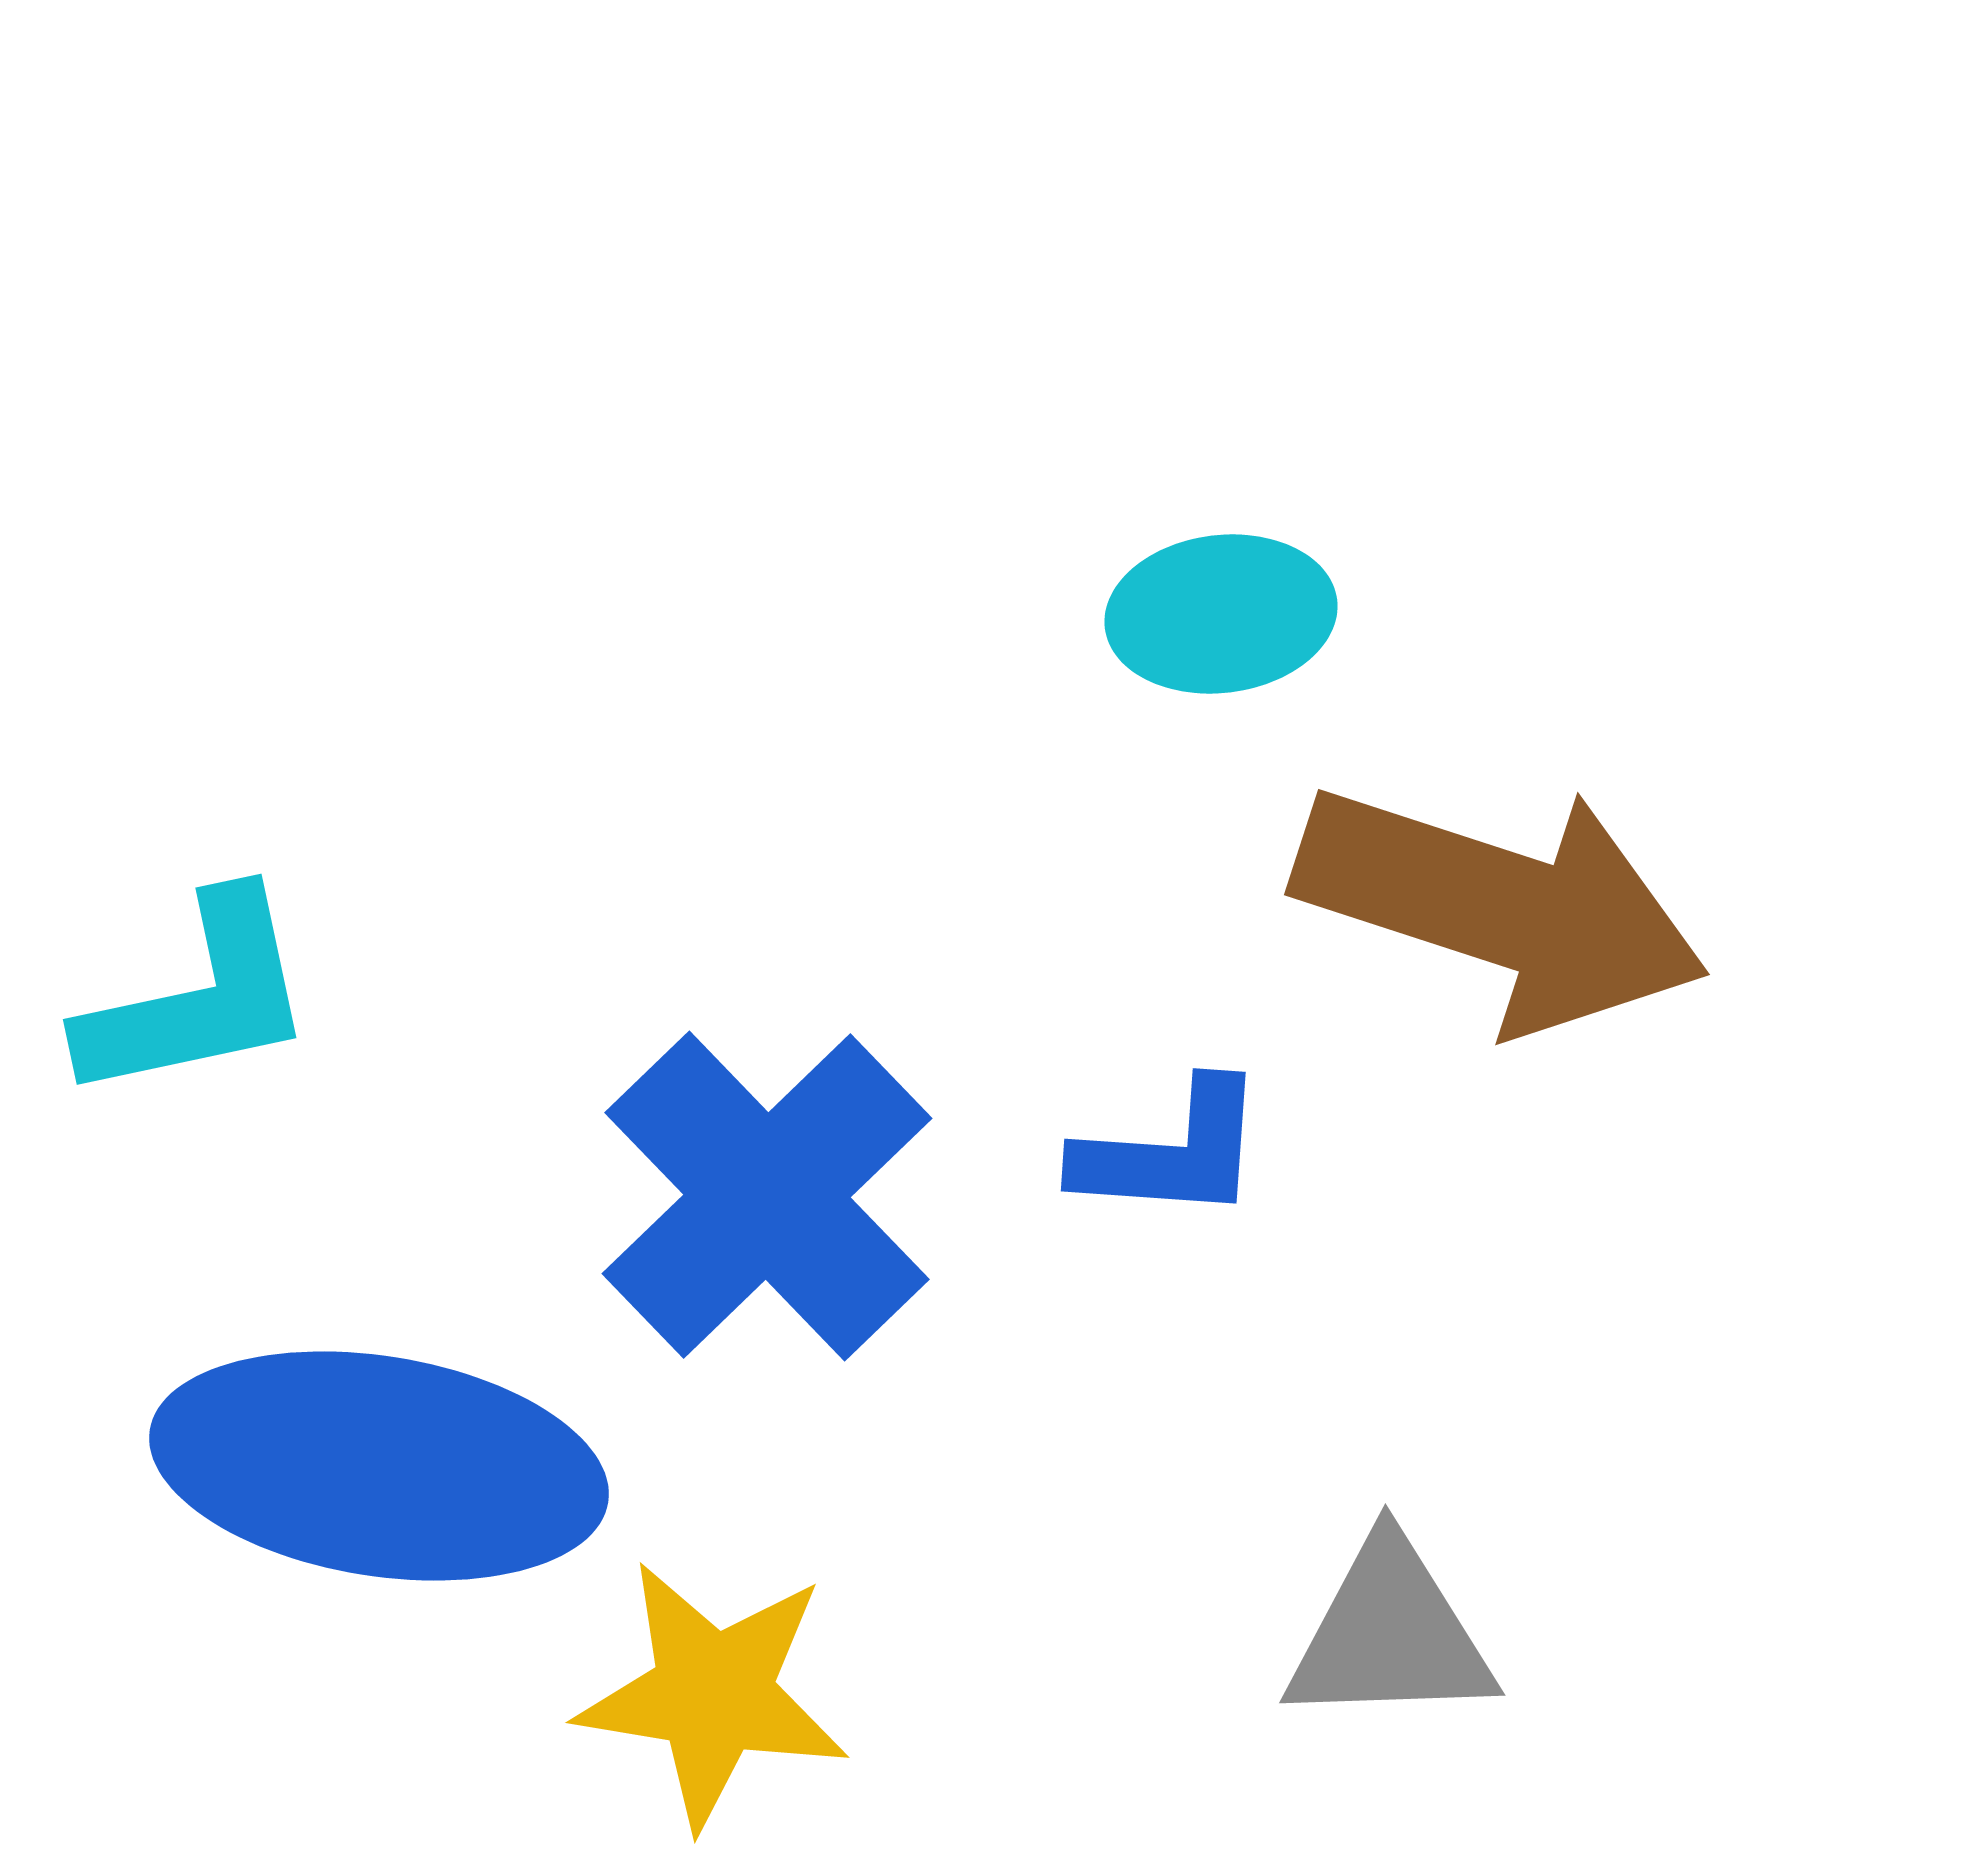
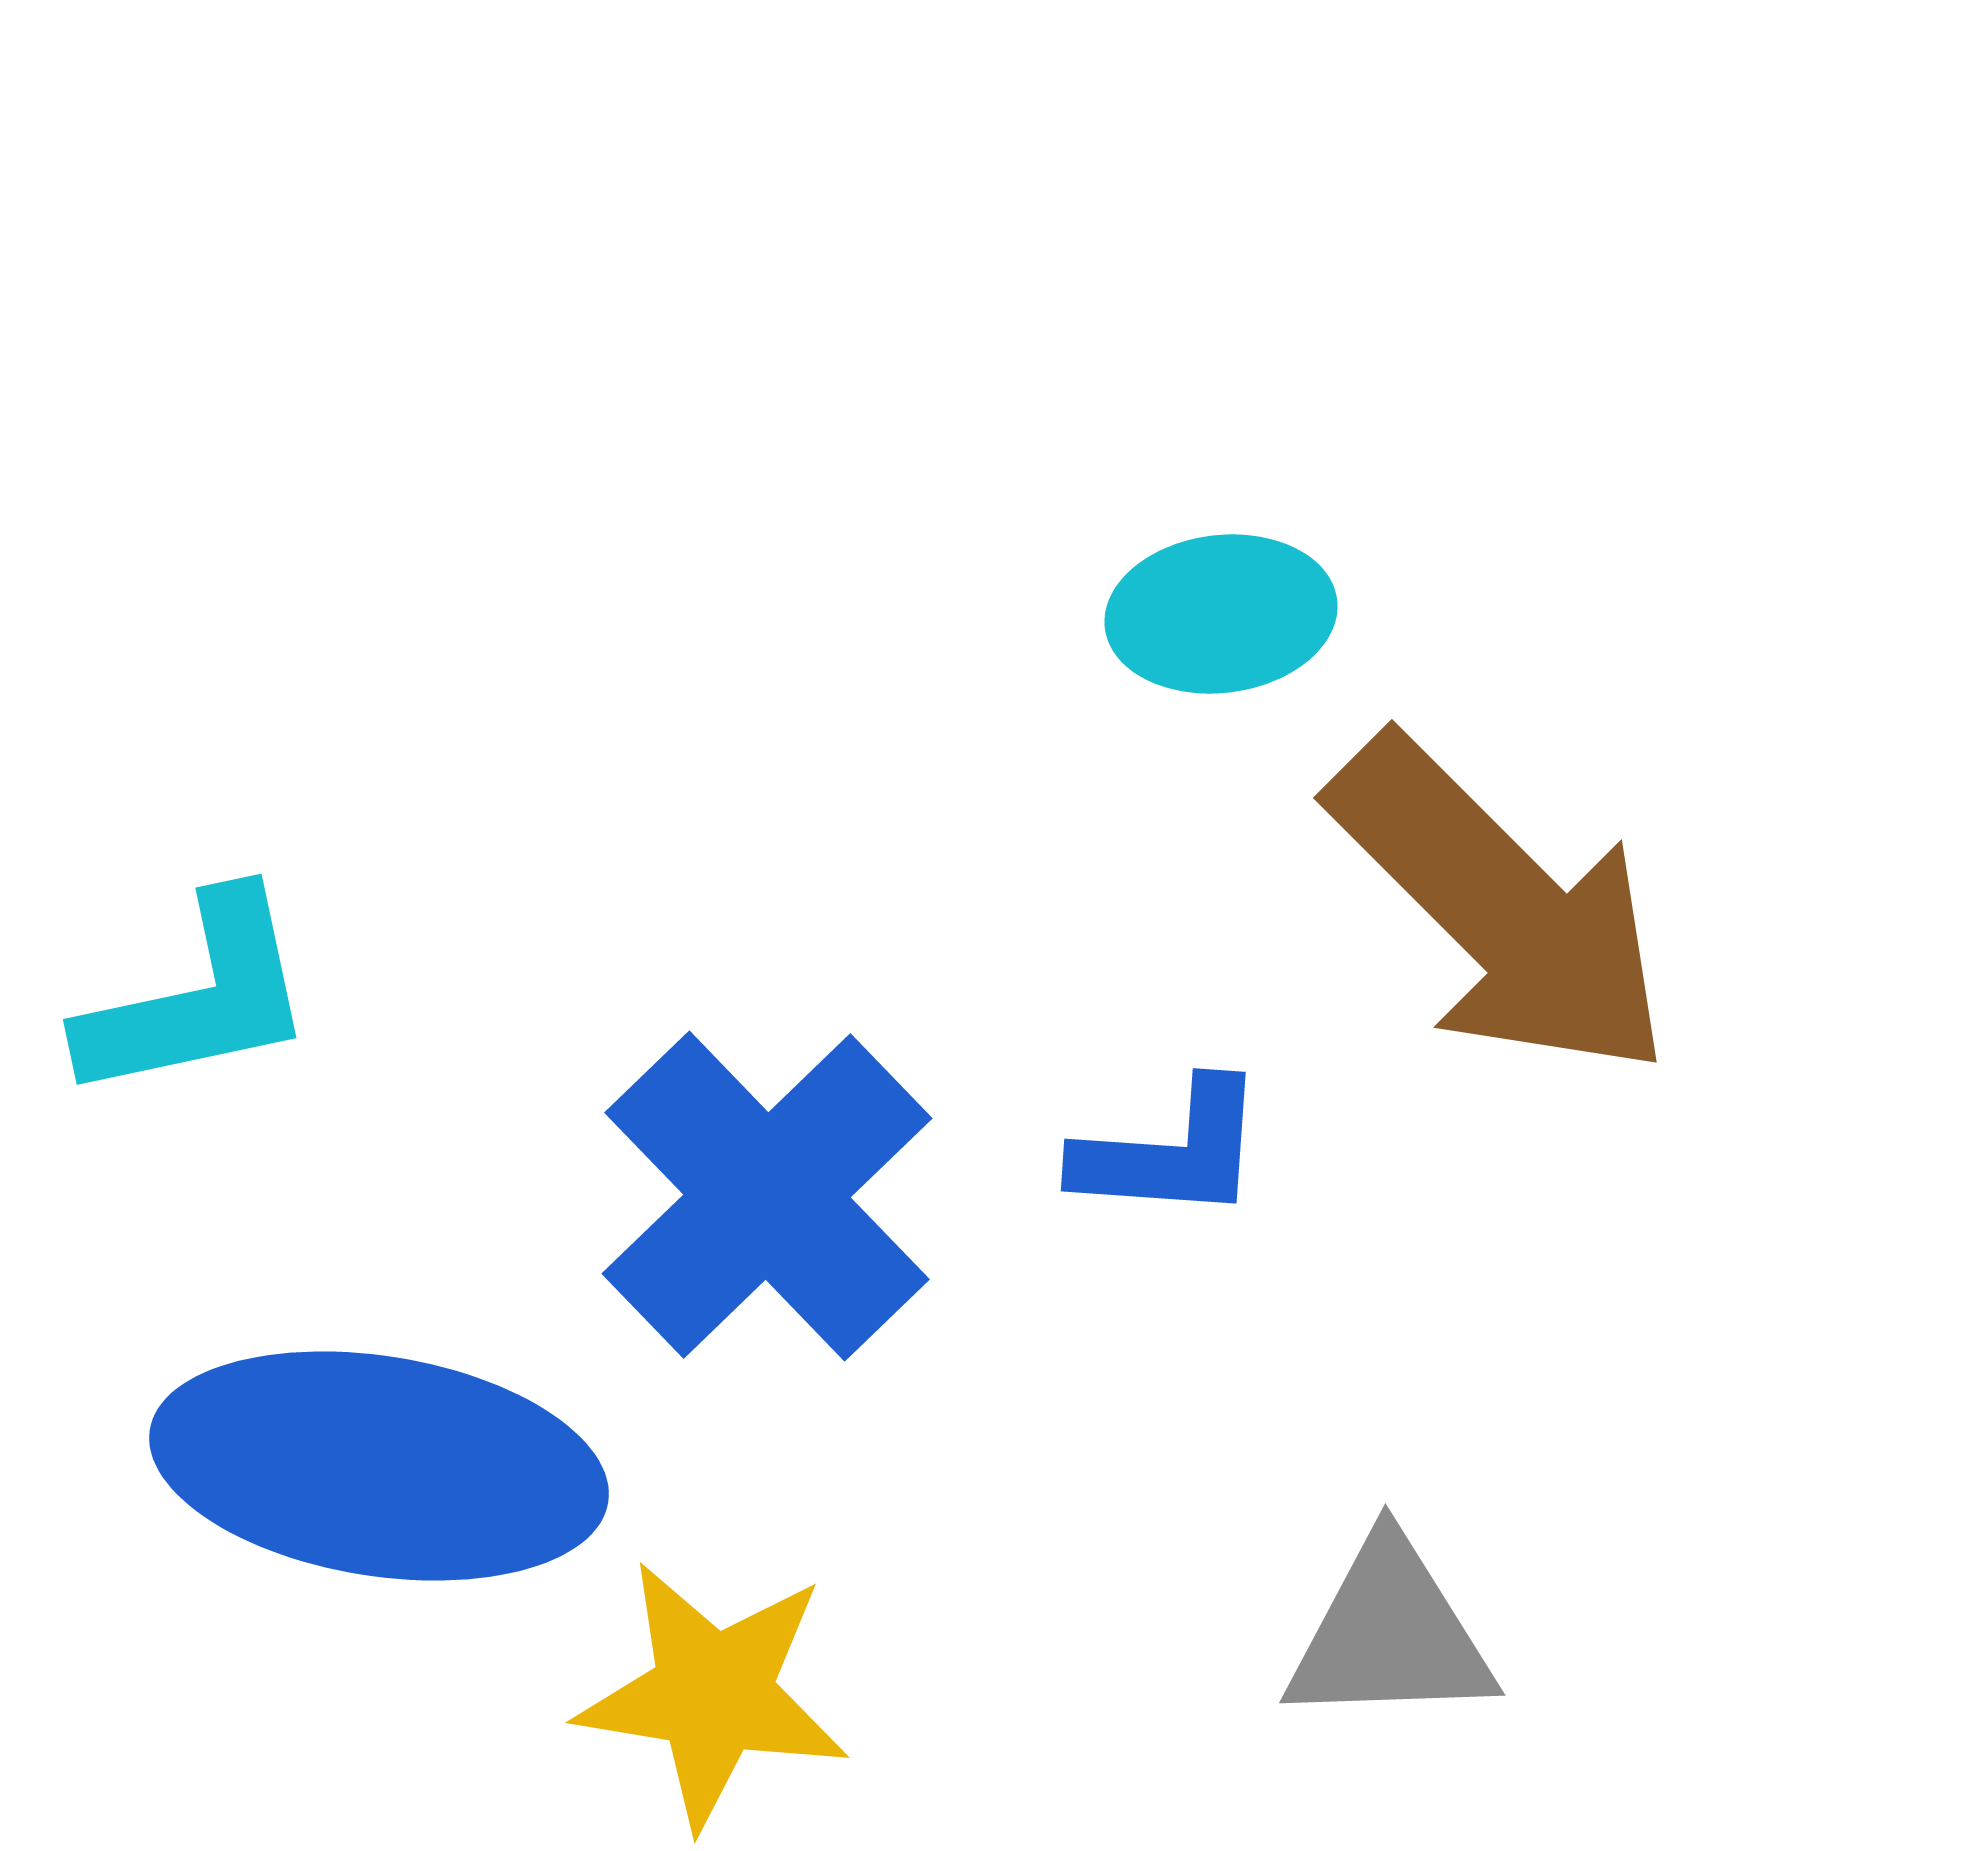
brown arrow: rotated 27 degrees clockwise
